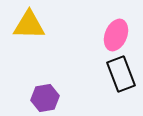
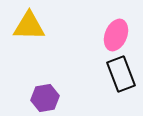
yellow triangle: moved 1 px down
